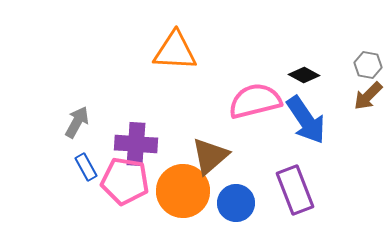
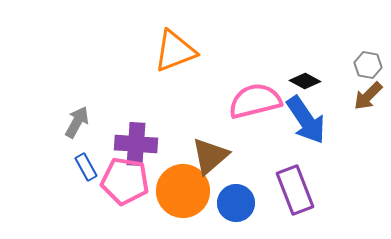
orange triangle: rotated 24 degrees counterclockwise
black diamond: moved 1 px right, 6 px down
